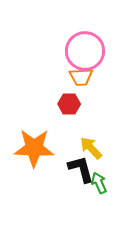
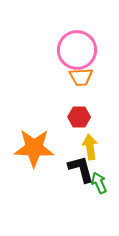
pink circle: moved 8 px left, 1 px up
red hexagon: moved 10 px right, 13 px down
yellow arrow: moved 1 px left, 1 px up; rotated 35 degrees clockwise
